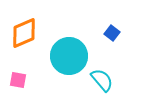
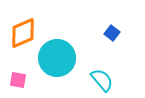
orange diamond: moved 1 px left
cyan circle: moved 12 px left, 2 px down
